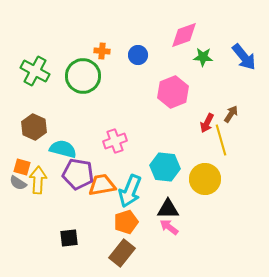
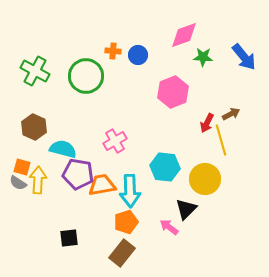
orange cross: moved 11 px right
green circle: moved 3 px right
brown arrow: rotated 30 degrees clockwise
pink cross: rotated 10 degrees counterclockwise
cyan arrow: rotated 24 degrees counterclockwise
black triangle: moved 18 px right; rotated 45 degrees counterclockwise
